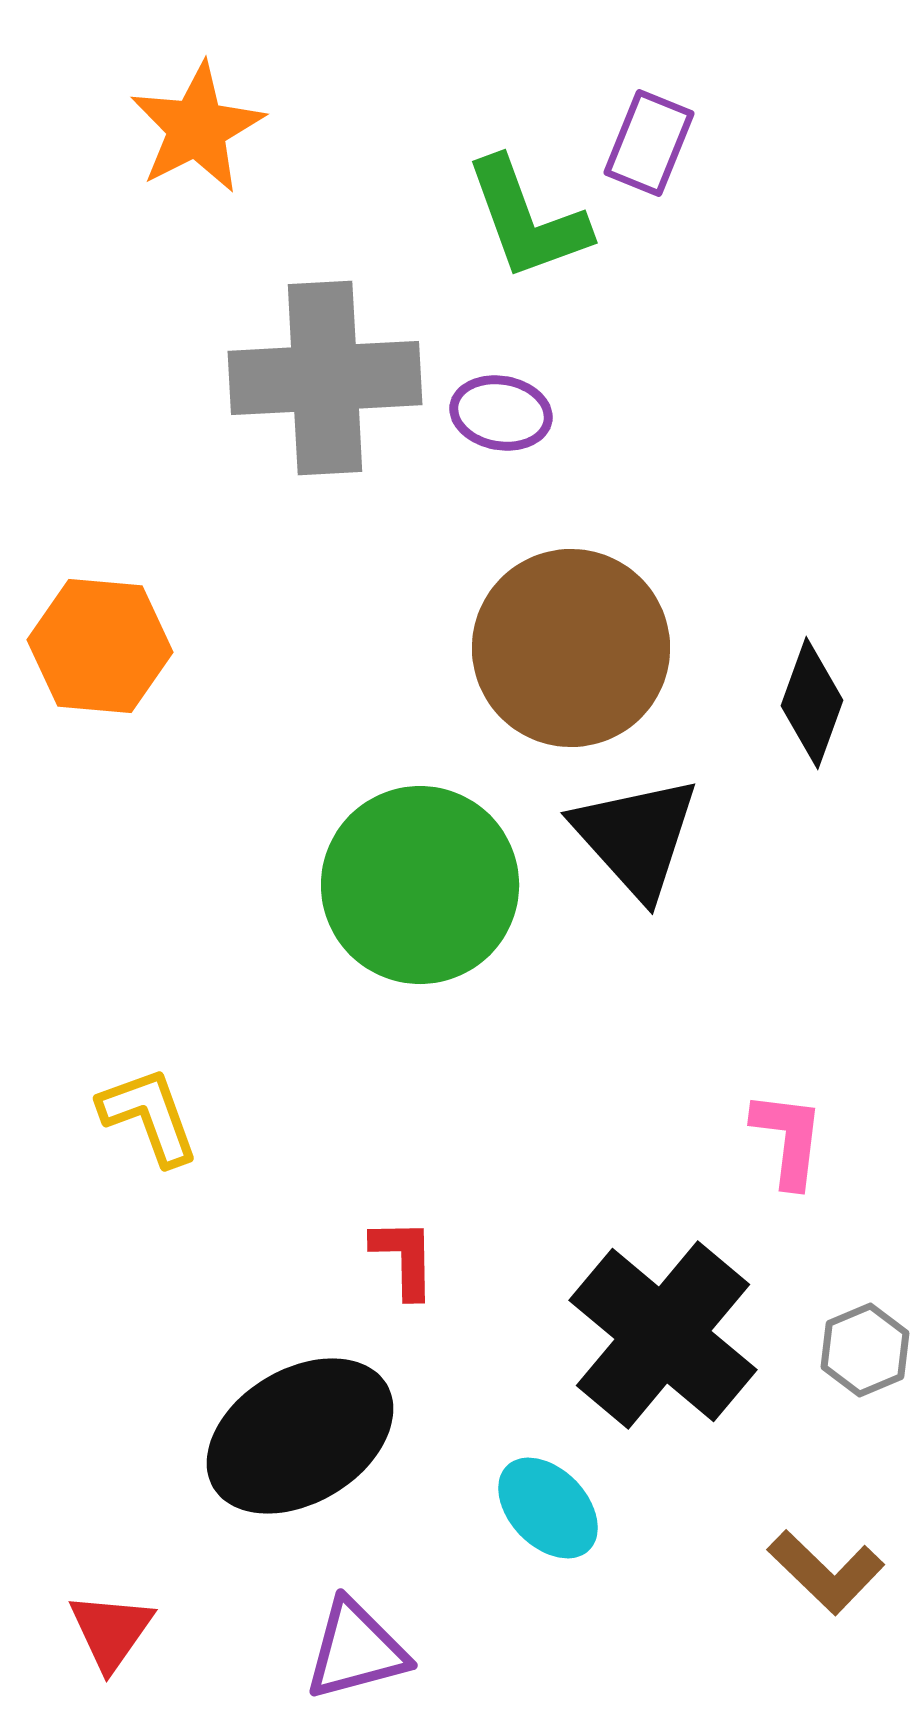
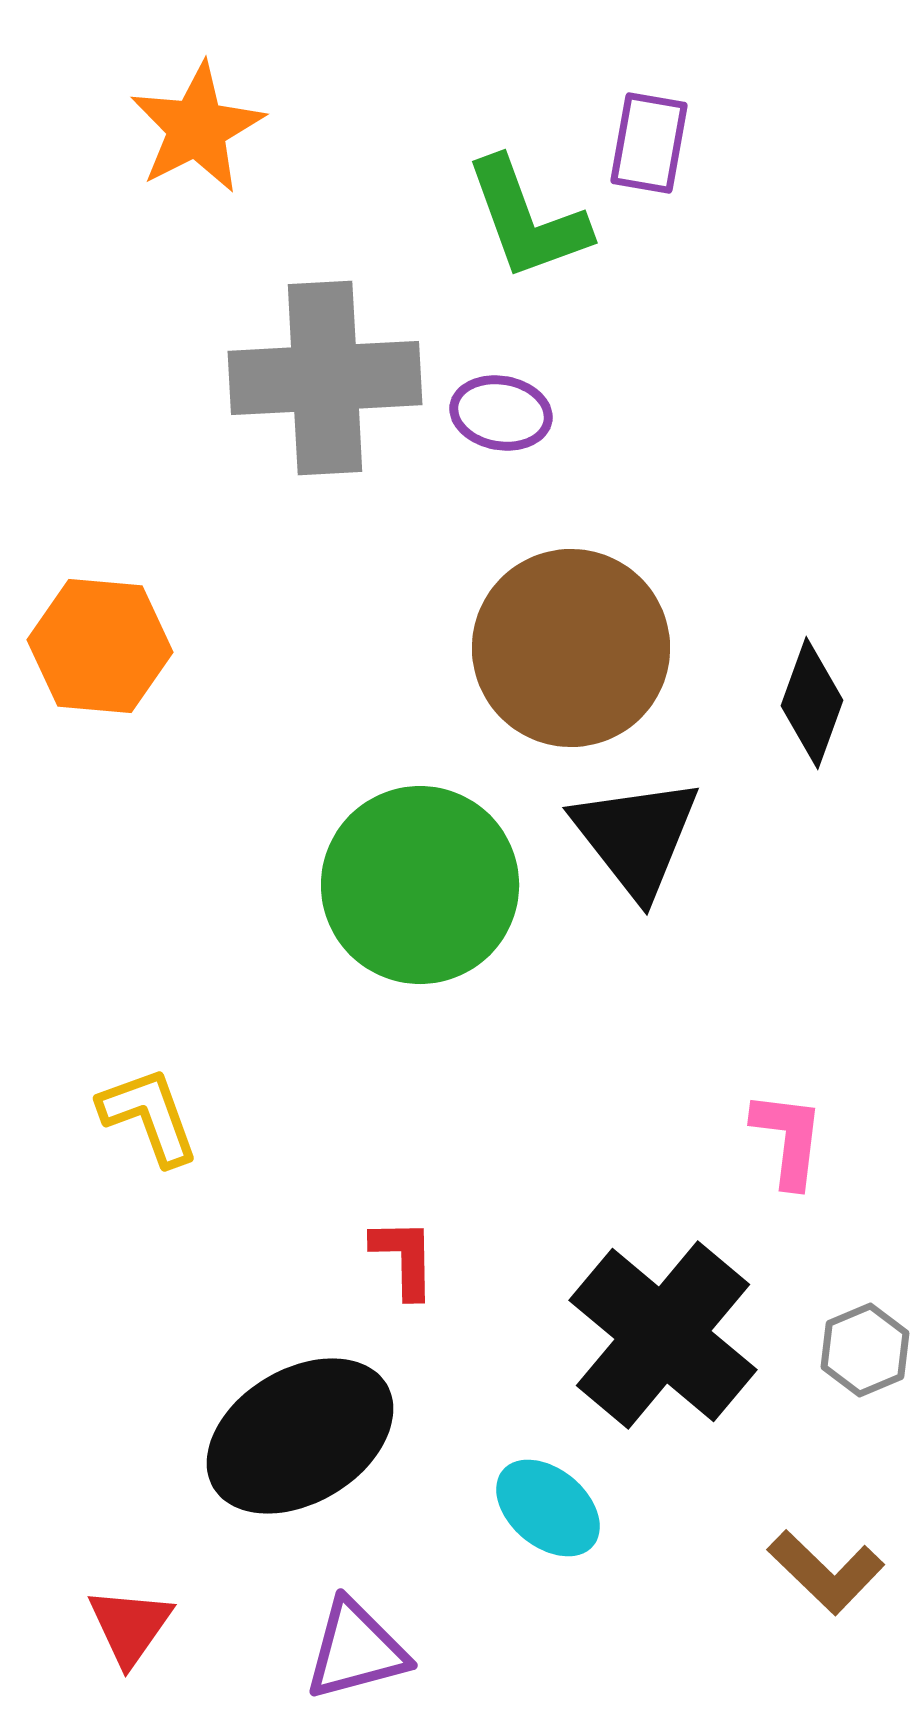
purple rectangle: rotated 12 degrees counterclockwise
black triangle: rotated 4 degrees clockwise
cyan ellipse: rotated 6 degrees counterclockwise
red triangle: moved 19 px right, 5 px up
